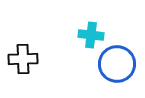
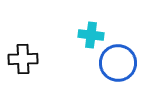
blue circle: moved 1 px right, 1 px up
